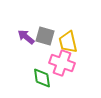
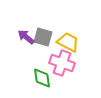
gray square: moved 2 px left, 1 px down
yellow trapezoid: rotated 130 degrees clockwise
